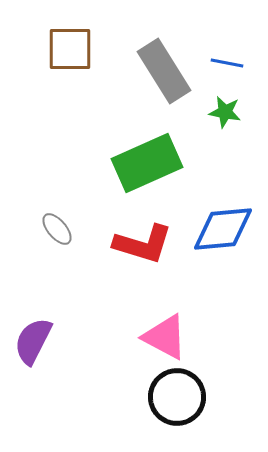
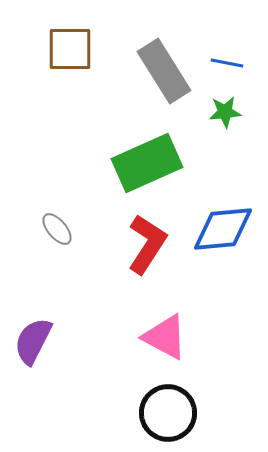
green star: rotated 16 degrees counterclockwise
red L-shape: moved 4 px right; rotated 74 degrees counterclockwise
black circle: moved 9 px left, 16 px down
